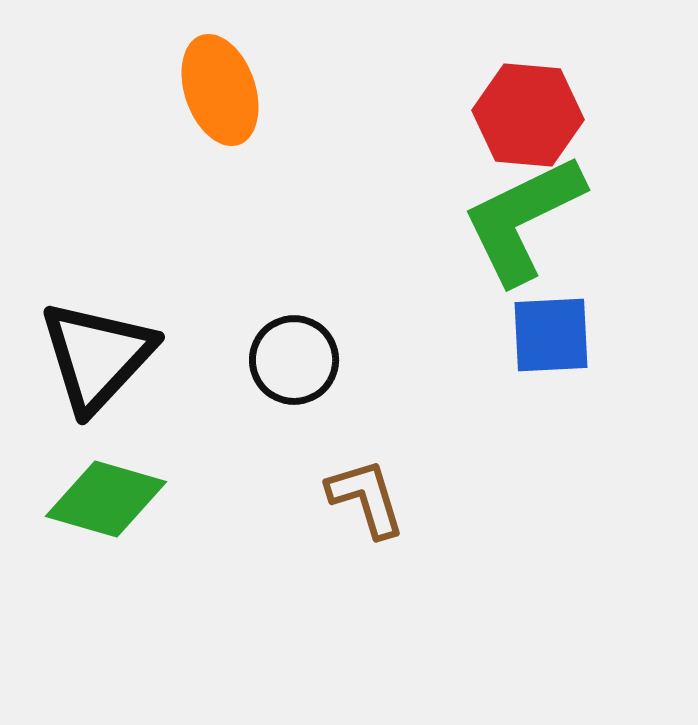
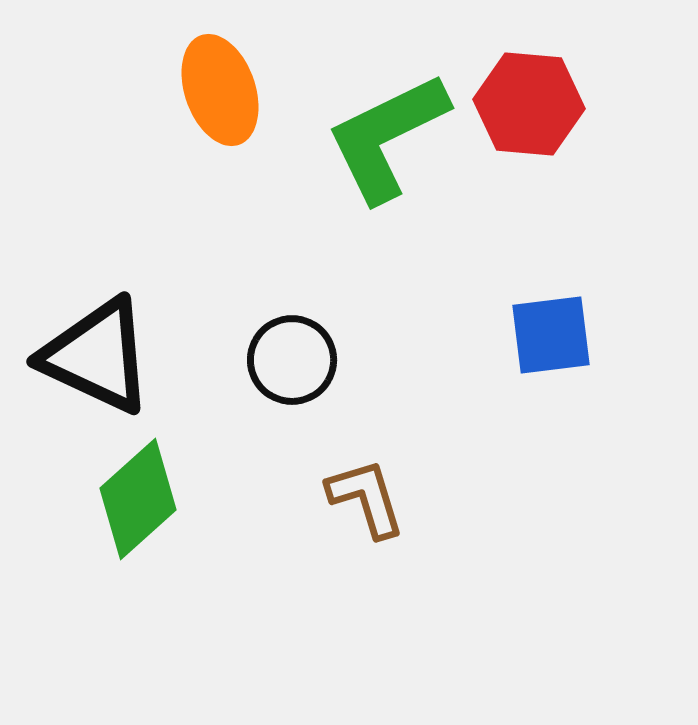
red hexagon: moved 1 px right, 11 px up
green L-shape: moved 136 px left, 82 px up
blue square: rotated 4 degrees counterclockwise
black triangle: rotated 48 degrees counterclockwise
black circle: moved 2 px left
green diamond: moved 32 px right; rotated 58 degrees counterclockwise
